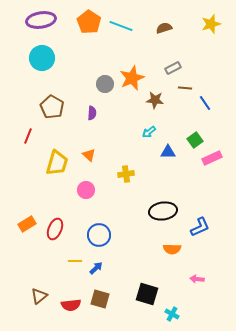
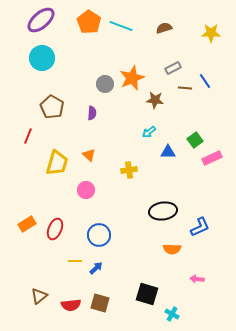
purple ellipse: rotated 32 degrees counterclockwise
yellow star: moved 9 px down; rotated 18 degrees clockwise
blue line: moved 22 px up
yellow cross: moved 3 px right, 4 px up
brown square: moved 4 px down
